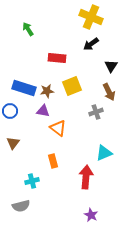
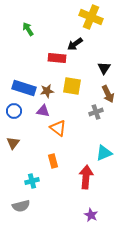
black arrow: moved 16 px left
black triangle: moved 7 px left, 2 px down
yellow square: rotated 30 degrees clockwise
brown arrow: moved 1 px left, 2 px down
blue circle: moved 4 px right
